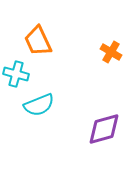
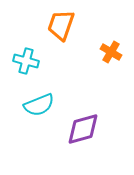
orange trapezoid: moved 23 px right, 16 px up; rotated 44 degrees clockwise
cyan cross: moved 10 px right, 13 px up
purple diamond: moved 21 px left
